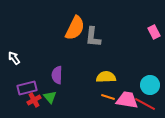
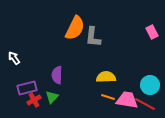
pink rectangle: moved 2 px left
green triangle: moved 2 px right; rotated 24 degrees clockwise
